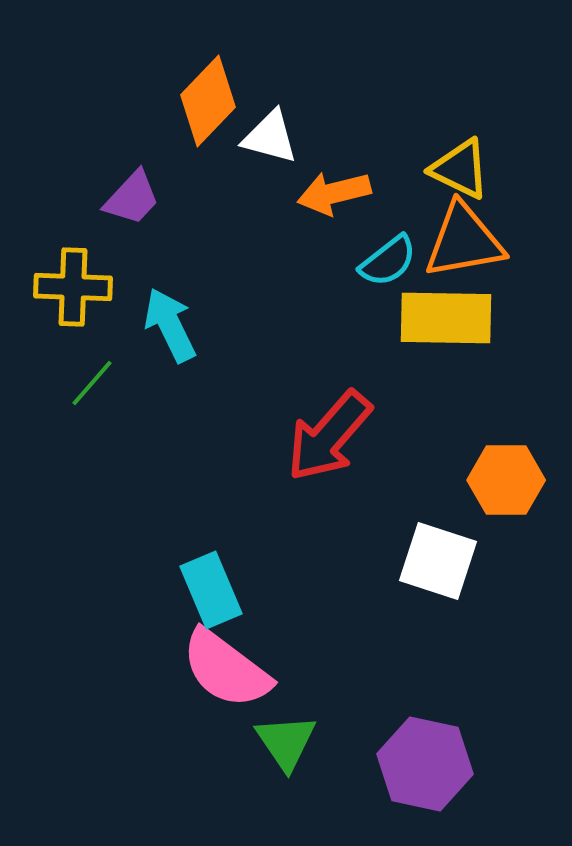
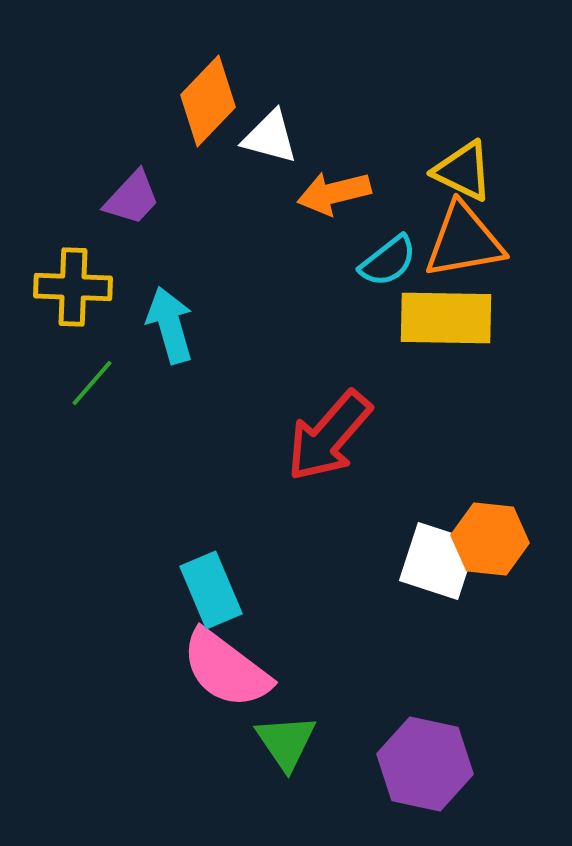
yellow triangle: moved 3 px right, 2 px down
cyan arrow: rotated 10 degrees clockwise
orange hexagon: moved 16 px left, 59 px down; rotated 6 degrees clockwise
